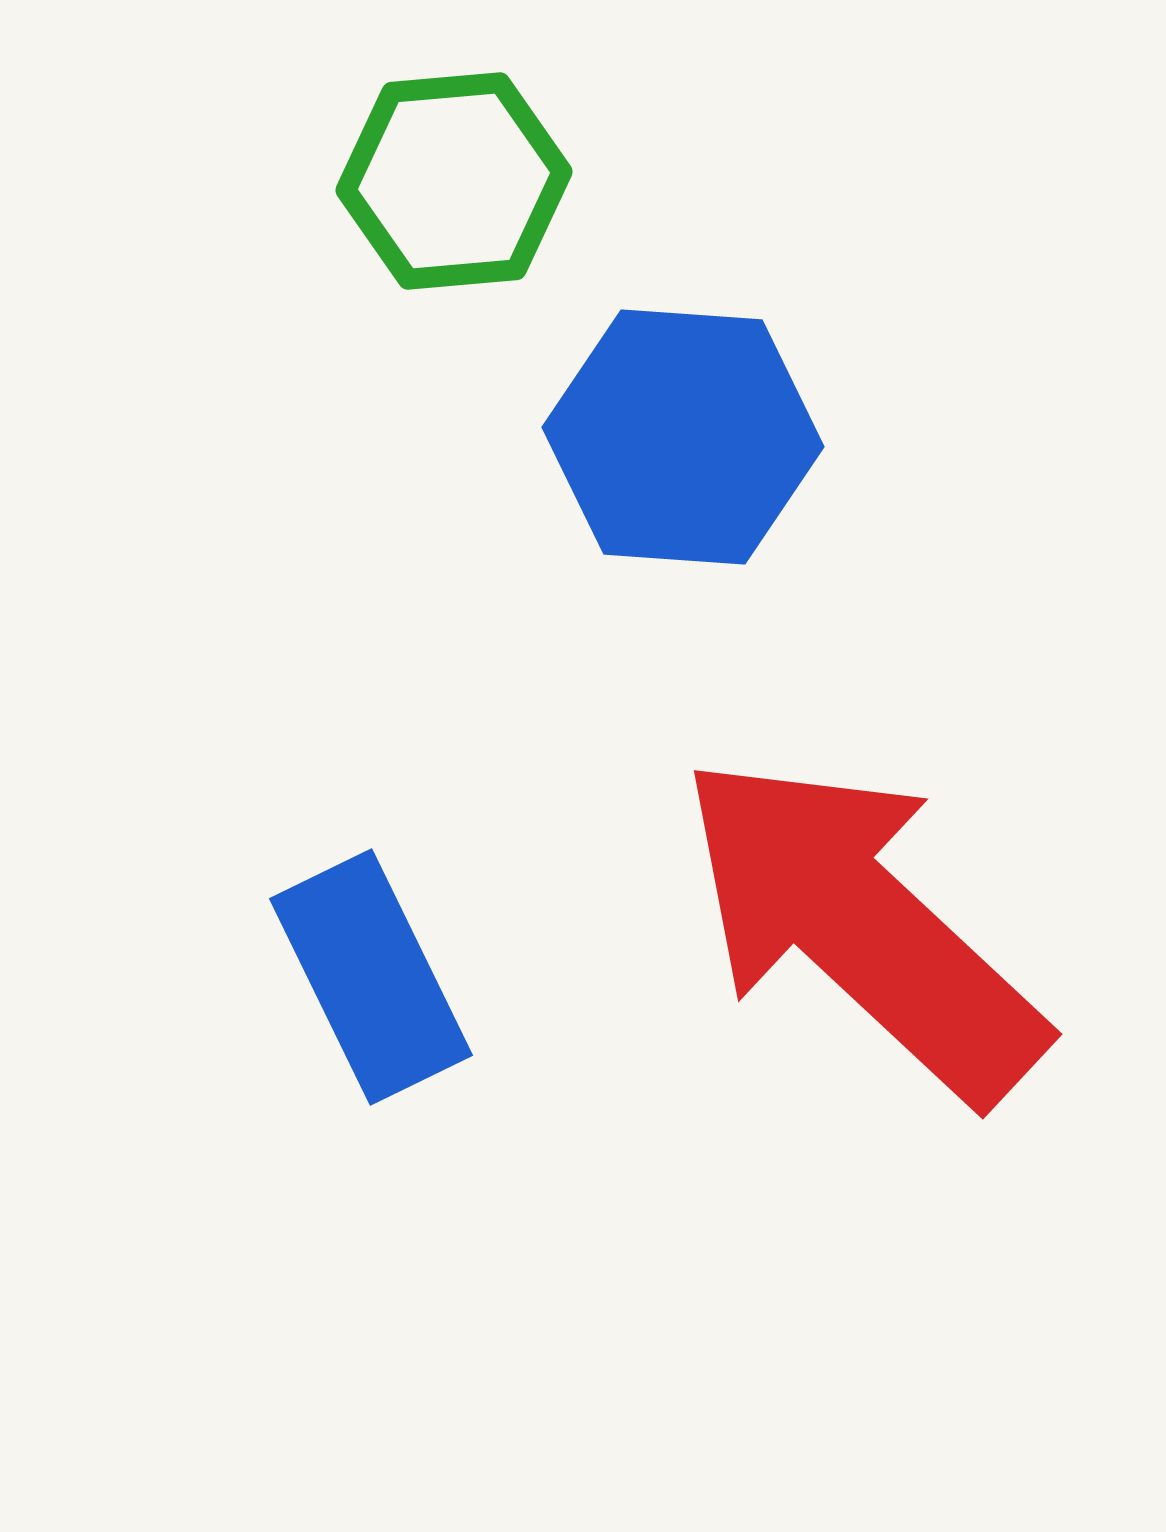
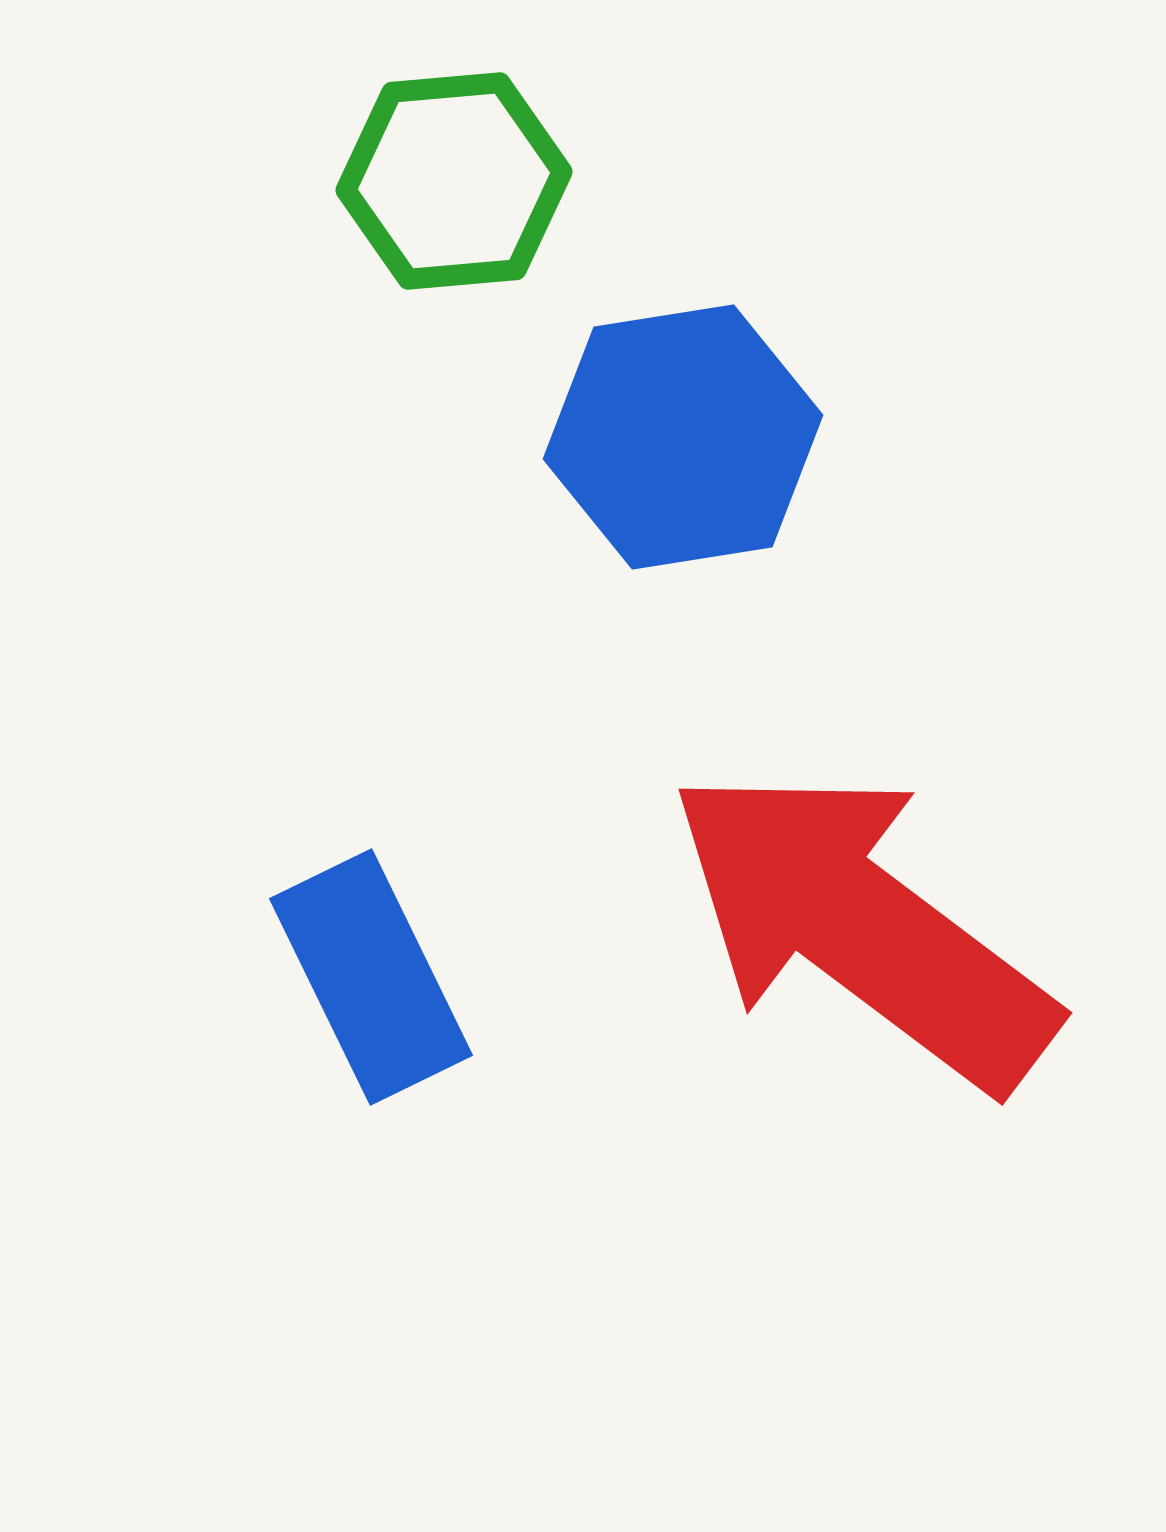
blue hexagon: rotated 13 degrees counterclockwise
red arrow: rotated 6 degrees counterclockwise
